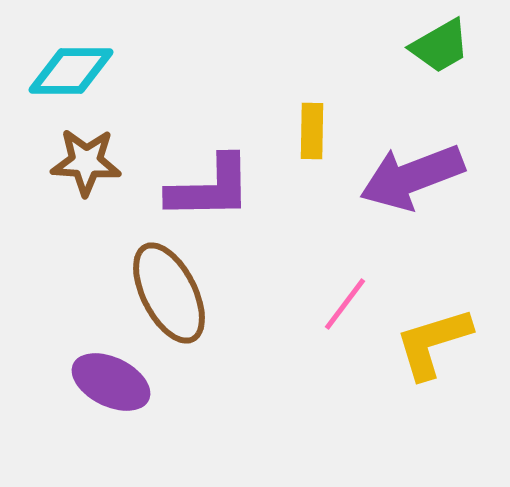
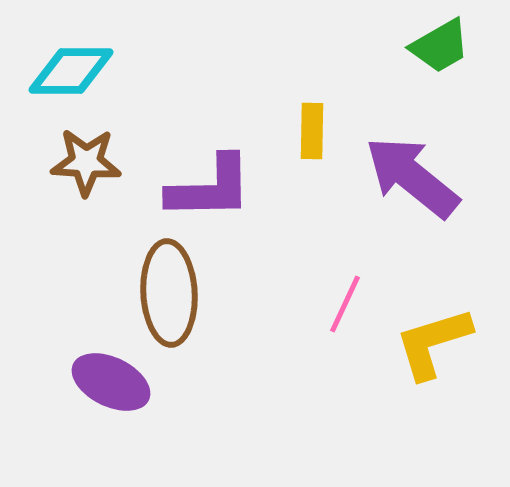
purple arrow: rotated 60 degrees clockwise
brown ellipse: rotated 24 degrees clockwise
pink line: rotated 12 degrees counterclockwise
